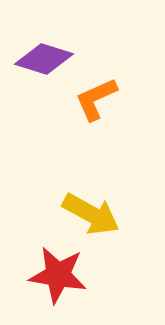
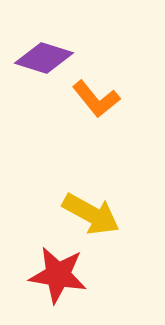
purple diamond: moved 1 px up
orange L-shape: rotated 105 degrees counterclockwise
